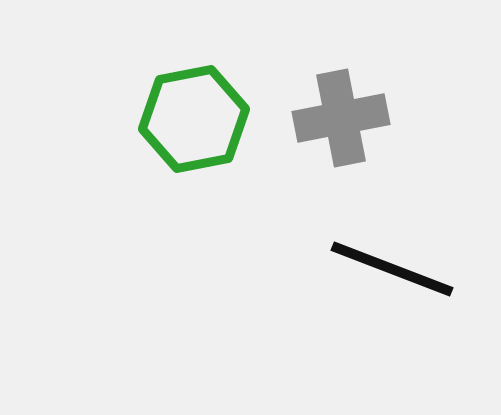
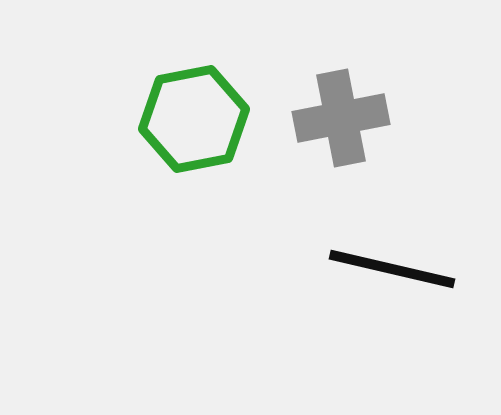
black line: rotated 8 degrees counterclockwise
